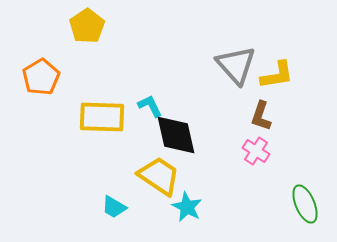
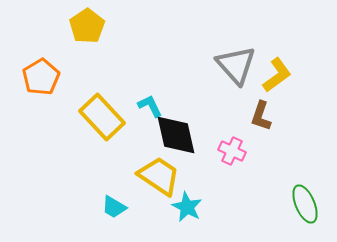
yellow L-shape: rotated 27 degrees counterclockwise
yellow rectangle: rotated 45 degrees clockwise
pink cross: moved 24 px left; rotated 8 degrees counterclockwise
